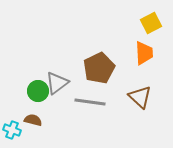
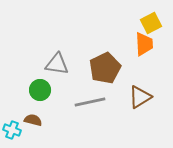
orange trapezoid: moved 9 px up
brown pentagon: moved 6 px right
gray triangle: moved 19 px up; rotated 45 degrees clockwise
green circle: moved 2 px right, 1 px up
brown triangle: rotated 45 degrees clockwise
gray line: rotated 20 degrees counterclockwise
